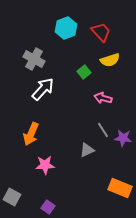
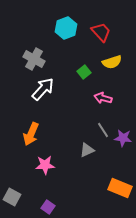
yellow semicircle: moved 2 px right, 2 px down
